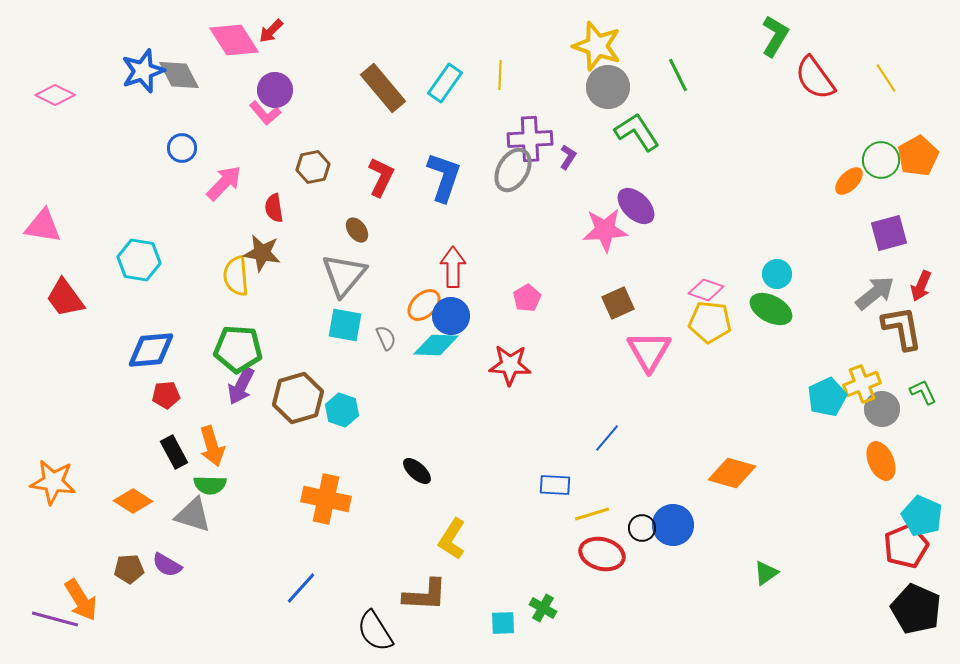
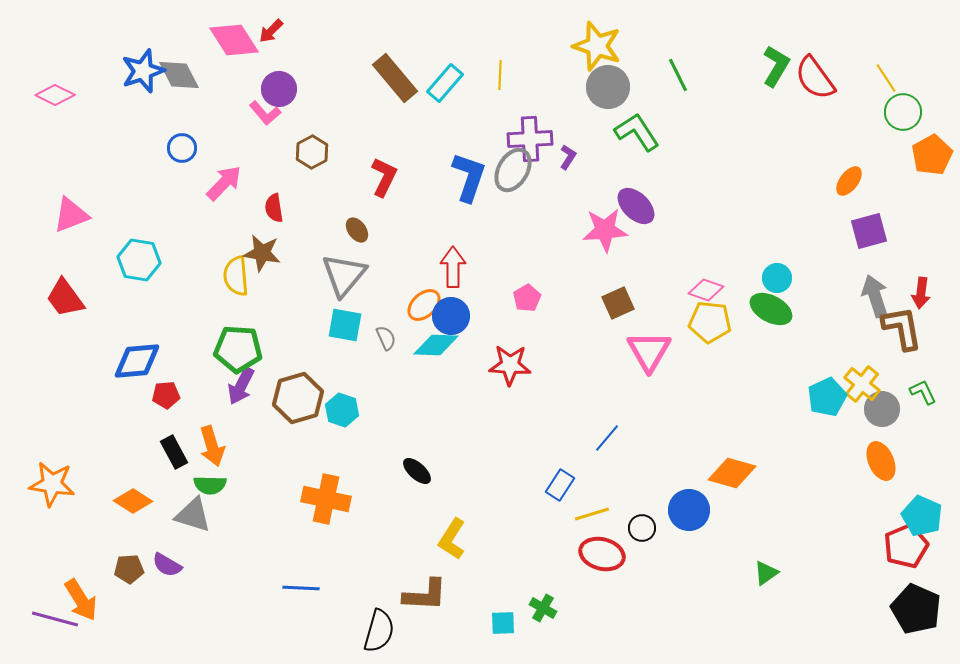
green L-shape at (775, 36): moved 1 px right, 30 px down
cyan rectangle at (445, 83): rotated 6 degrees clockwise
brown rectangle at (383, 88): moved 12 px right, 10 px up
purple circle at (275, 90): moved 4 px right, 1 px up
orange pentagon at (918, 156): moved 14 px right, 1 px up
green circle at (881, 160): moved 22 px right, 48 px up
brown hexagon at (313, 167): moved 1 px left, 15 px up; rotated 16 degrees counterclockwise
red L-shape at (381, 177): moved 3 px right
blue L-shape at (444, 177): moved 25 px right
orange ellipse at (849, 181): rotated 8 degrees counterclockwise
pink triangle at (43, 226): moved 28 px right, 11 px up; rotated 30 degrees counterclockwise
purple square at (889, 233): moved 20 px left, 2 px up
cyan circle at (777, 274): moved 4 px down
red arrow at (921, 286): moved 7 px down; rotated 16 degrees counterclockwise
gray arrow at (875, 293): moved 3 px down; rotated 69 degrees counterclockwise
blue diamond at (151, 350): moved 14 px left, 11 px down
yellow cross at (862, 384): rotated 30 degrees counterclockwise
orange star at (53, 482): moved 1 px left, 2 px down
blue rectangle at (555, 485): moved 5 px right; rotated 60 degrees counterclockwise
blue circle at (673, 525): moved 16 px right, 15 px up
blue line at (301, 588): rotated 51 degrees clockwise
black semicircle at (375, 631): moved 4 px right; rotated 132 degrees counterclockwise
